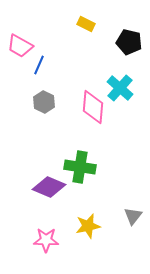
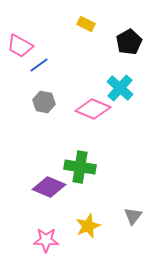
black pentagon: rotated 30 degrees clockwise
blue line: rotated 30 degrees clockwise
gray hexagon: rotated 15 degrees counterclockwise
pink diamond: moved 2 px down; rotated 72 degrees counterclockwise
yellow star: rotated 10 degrees counterclockwise
